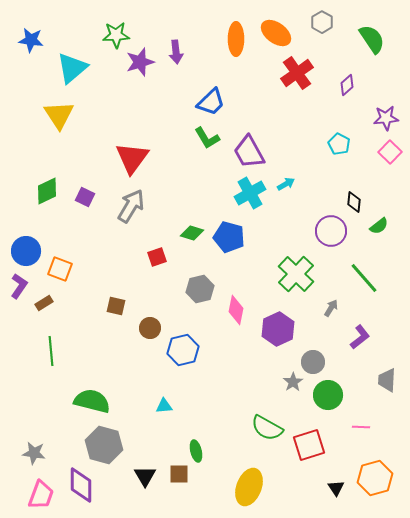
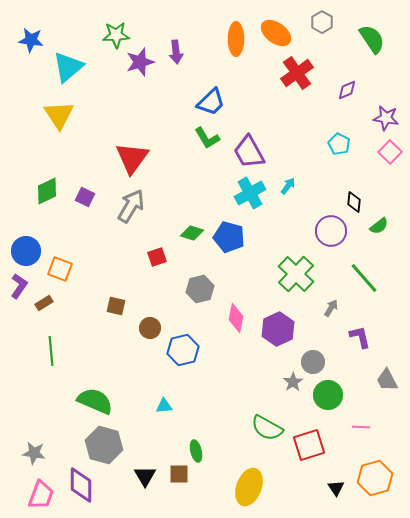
cyan triangle at (72, 68): moved 4 px left, 1 px up
purple diamond at (347, 85): moved 5 px down; rotated 20 degrees clockwise
purple star at (386, 118): rotated 15 degrees clockwise
cyan arrow at (286, 184): moved 2 px right, 2 px down; rotated 24 degrees counterclockwise
pink diamond at (236, 310): moved 8 px down
purple L-shape at (360, 337): rotated 65 degrees counterclockwise
gray trapezoid at (387, 380): rotated 30 degrees counterclockwise
green semicircle at (92, 401): moved 3 px right; rotated 9 degrees clockwise
